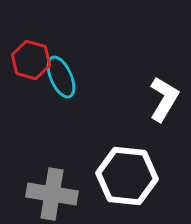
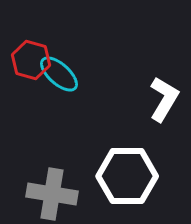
cyan ellipse: moved 2 px left, 3 px up; rotated 24 degrees counterclockwise
white hexagon: rotated 6 degrees counterclockwise
